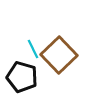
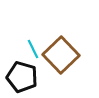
brown square: moved 2 px right
